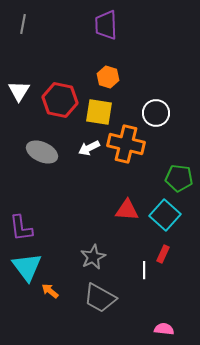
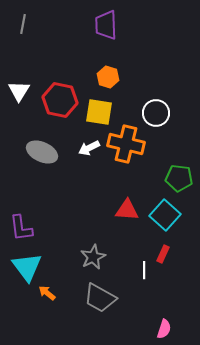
orange arrow: moved 3 px left, 2 px down
pink semicircle: rotated 102 degrees clockwise
